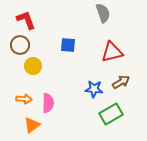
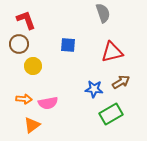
brown circle: moved 1 px left, 1 px up
pink semicircle: rotated 78 degrees clockwise
